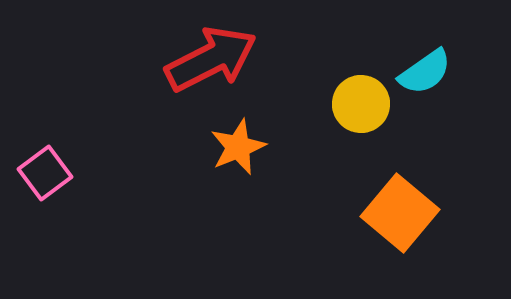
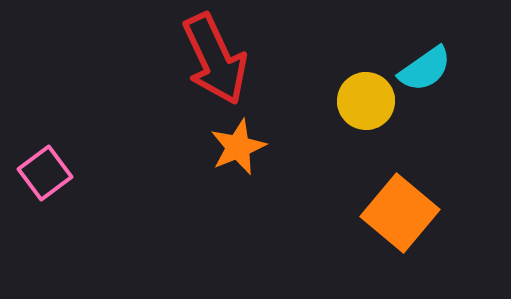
red arrow: moved 4 px right; rotated 92 degrees clockwise
cyan semicircle: moved 3 px up
yellow circle: moved 5 px right, 3 px up
